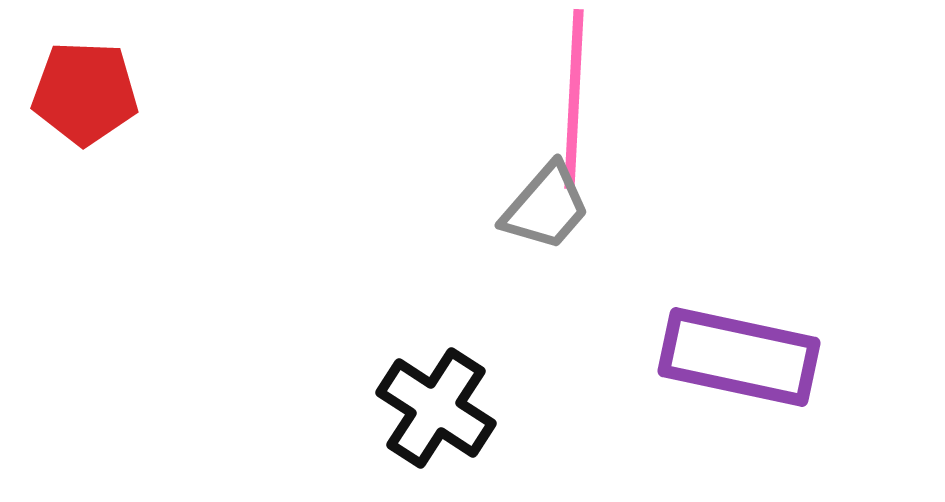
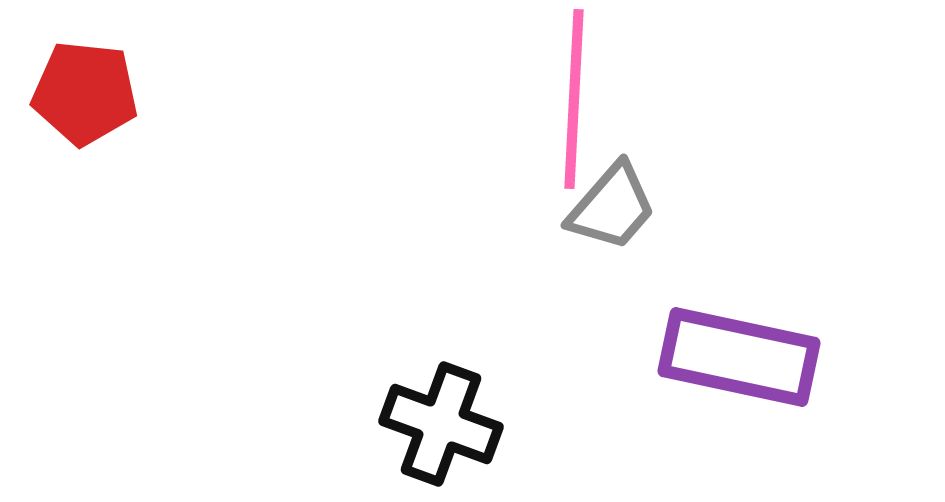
red pentagon: rotated 4 degrees clockwise
gray trapezoid: moved 66 px right
black cross: moved 5 px right, 16 px down; rotated 13 degrees counterclockwise
